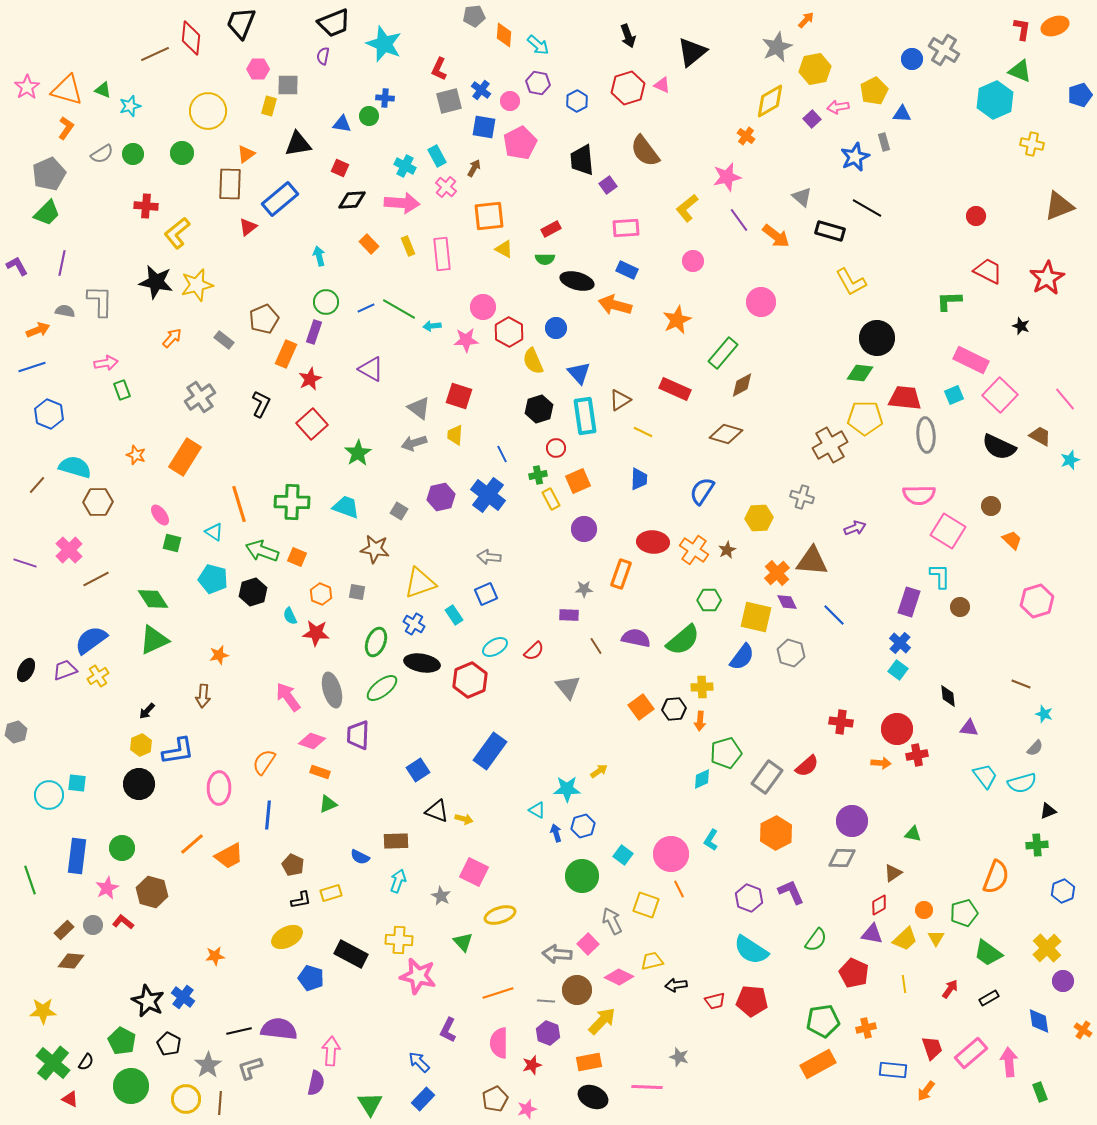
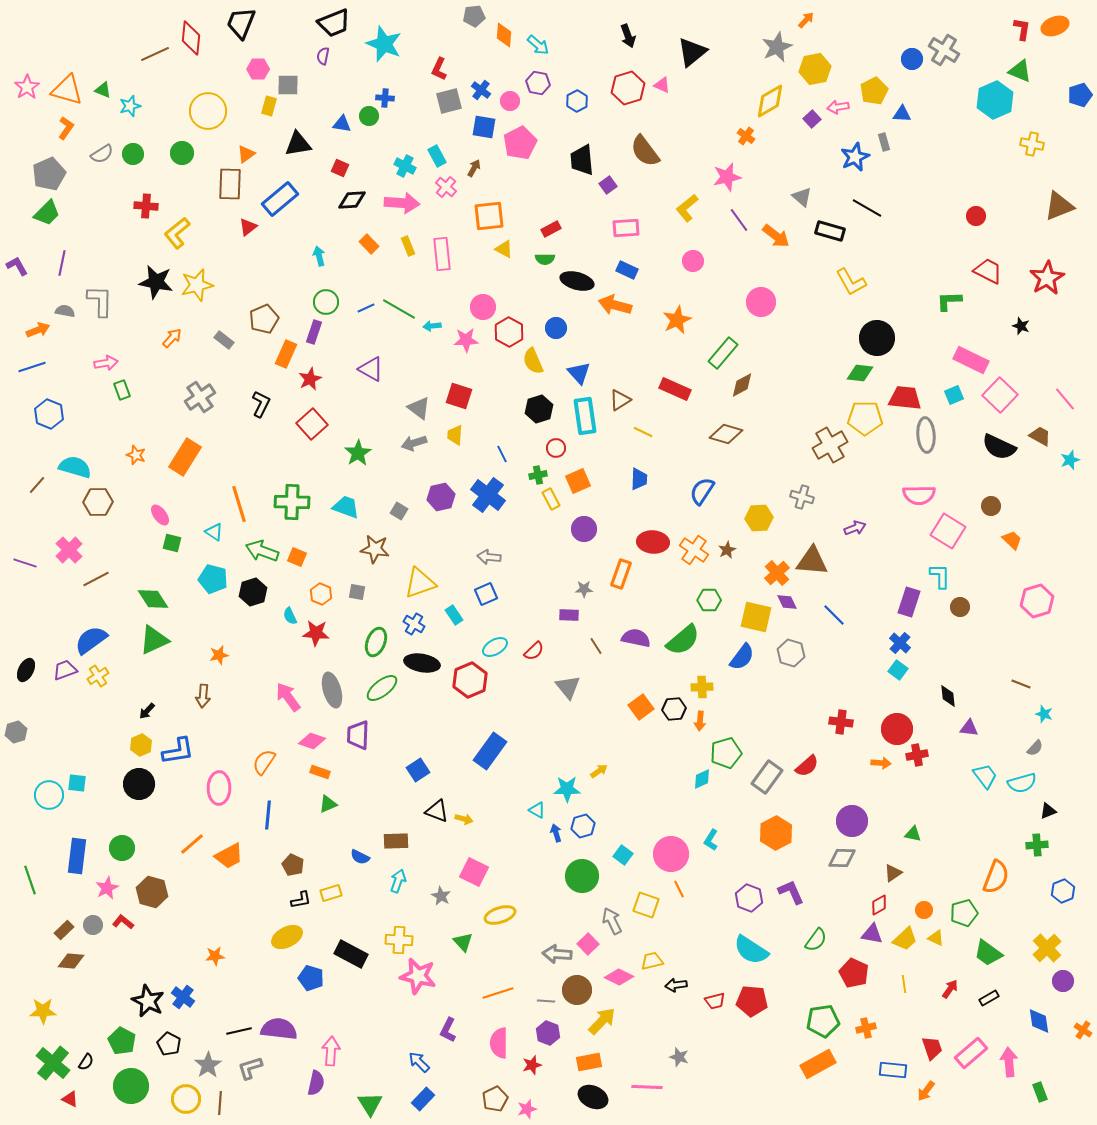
yellow triangle at (936, 938): rotated 36 degrees counterclockwise
